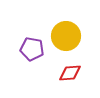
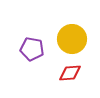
yellow circle: moved 6 px right, 3 px down
